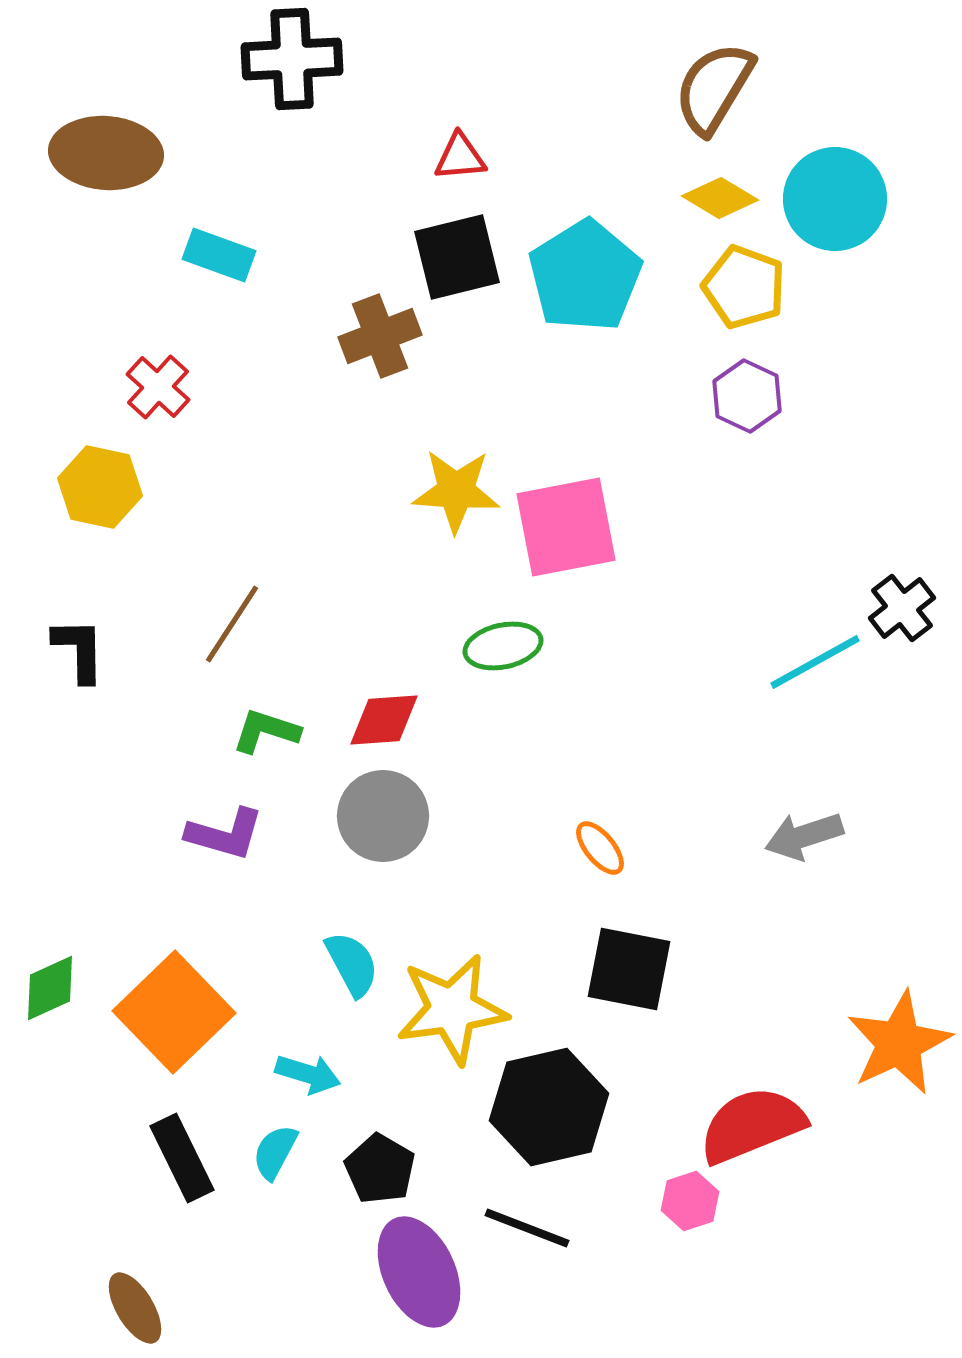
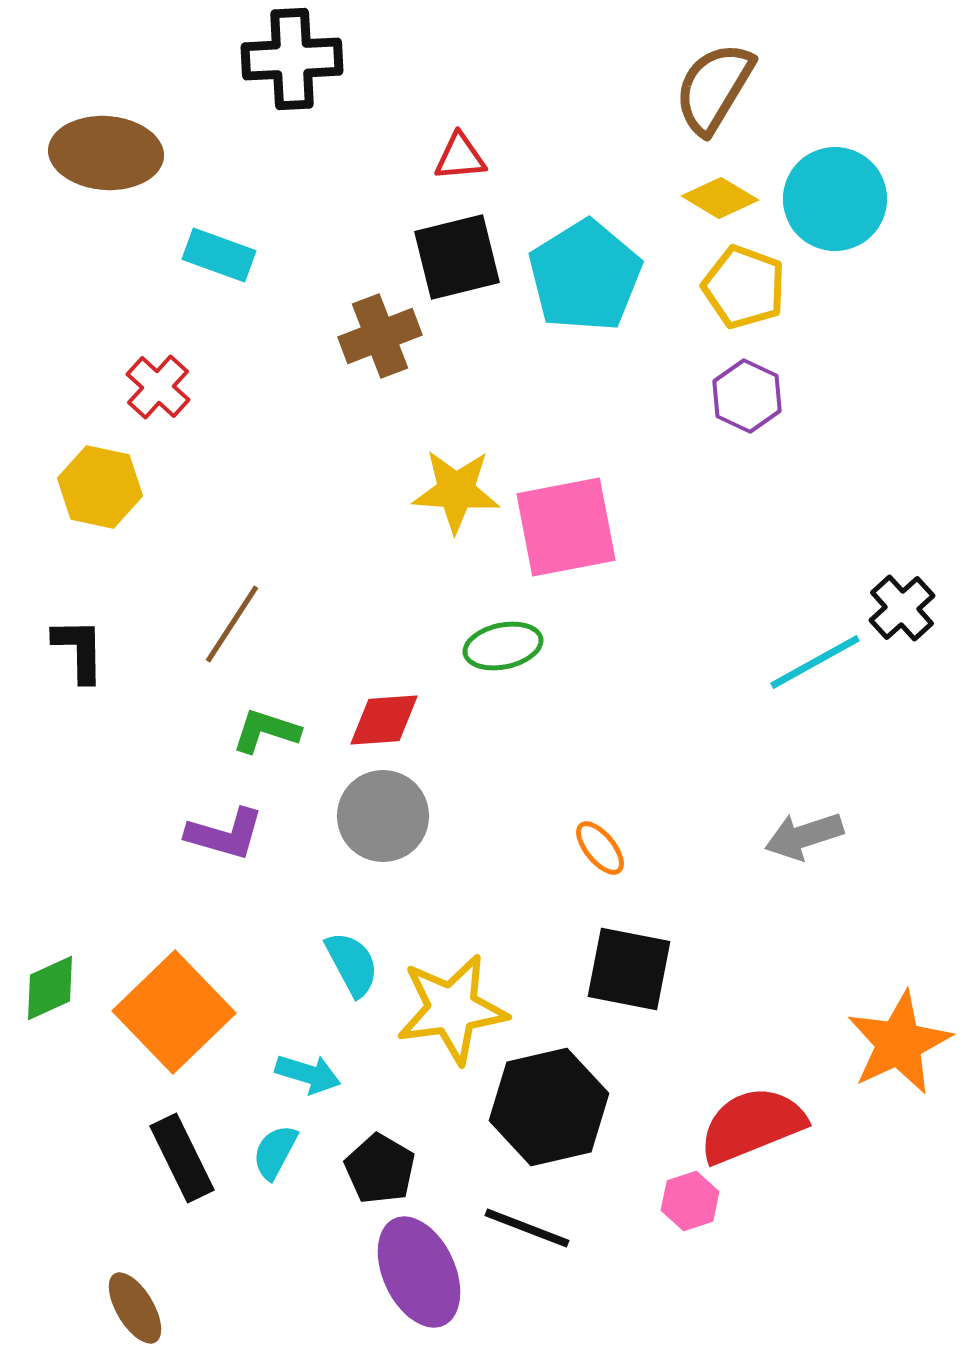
black cross at (902, 608): rotated 4 degrees counterclockwise
